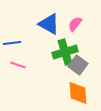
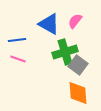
pink semicircle: moved 3 px up
blue line: moved 5 px right, 3 px up
pink line: moved 6 px up
